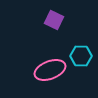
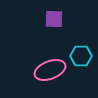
purple square: moved 1 px up; rotated 24 degrees counterclockwise
